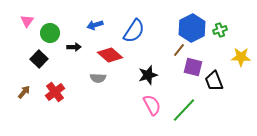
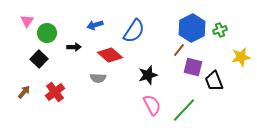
green circle: moved 3 px left
yellow star: rotated 12 degrees counterclockwise
